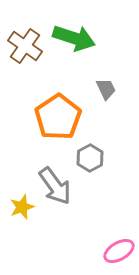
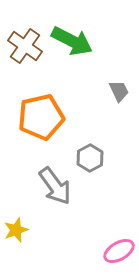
green arrow: moved 2 px left, 3 px down; rotated 9 degrees clockwise
gray trapezoid: moved 13 px right, 2 px down
orange pentagon: moved 17 px left; rotated 21 degrees clockwise
yellow star: moved 6 px left, 23 px down
